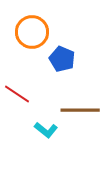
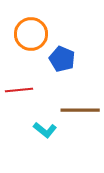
orange circle: moved 1 px left, 2 px down
red line: moved 2 px right, 4 px up; rotated 40 degrees counterclockwise
cyan L-shape: moved 1 px left
